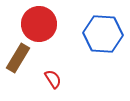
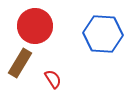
red circle: moved 4 px left, 2 px down
brown rectangle: moved 2 px right, 5 px down
